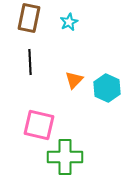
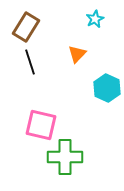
brown rectangle: moved 3 px left, 9 px down; rotated 20 degrees clockwise
cyan star: moved 26 px right, 3 px up
black line: rotated 15 degrees counterclockwise
orange triangle: moved 3 px right, 26 px up
pink square: moved 2 px right
